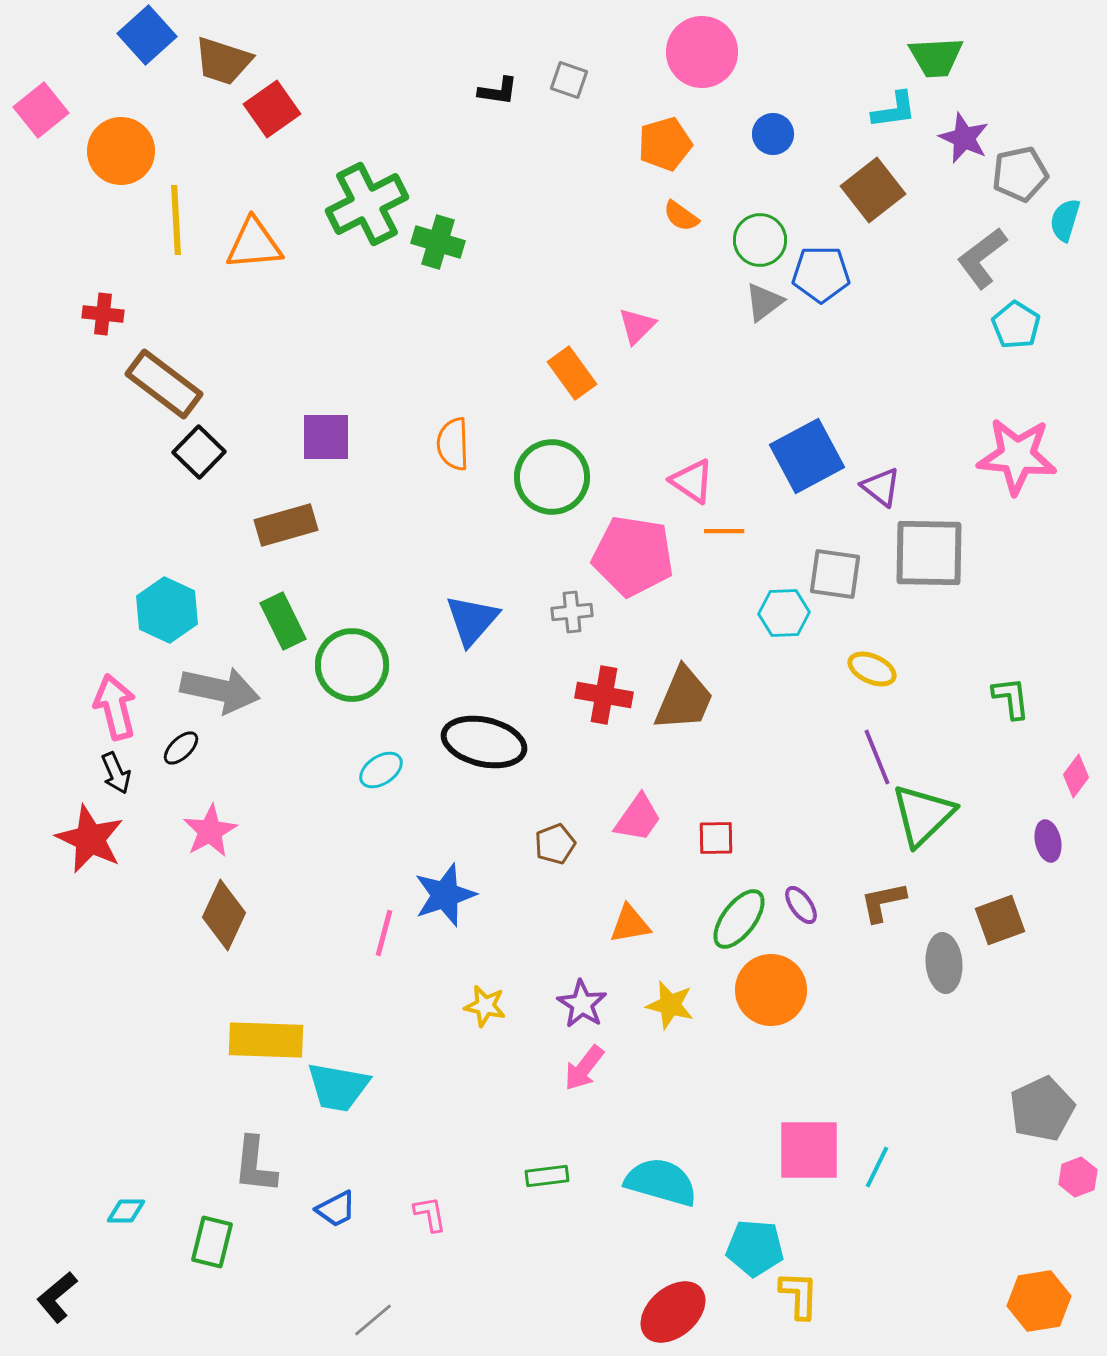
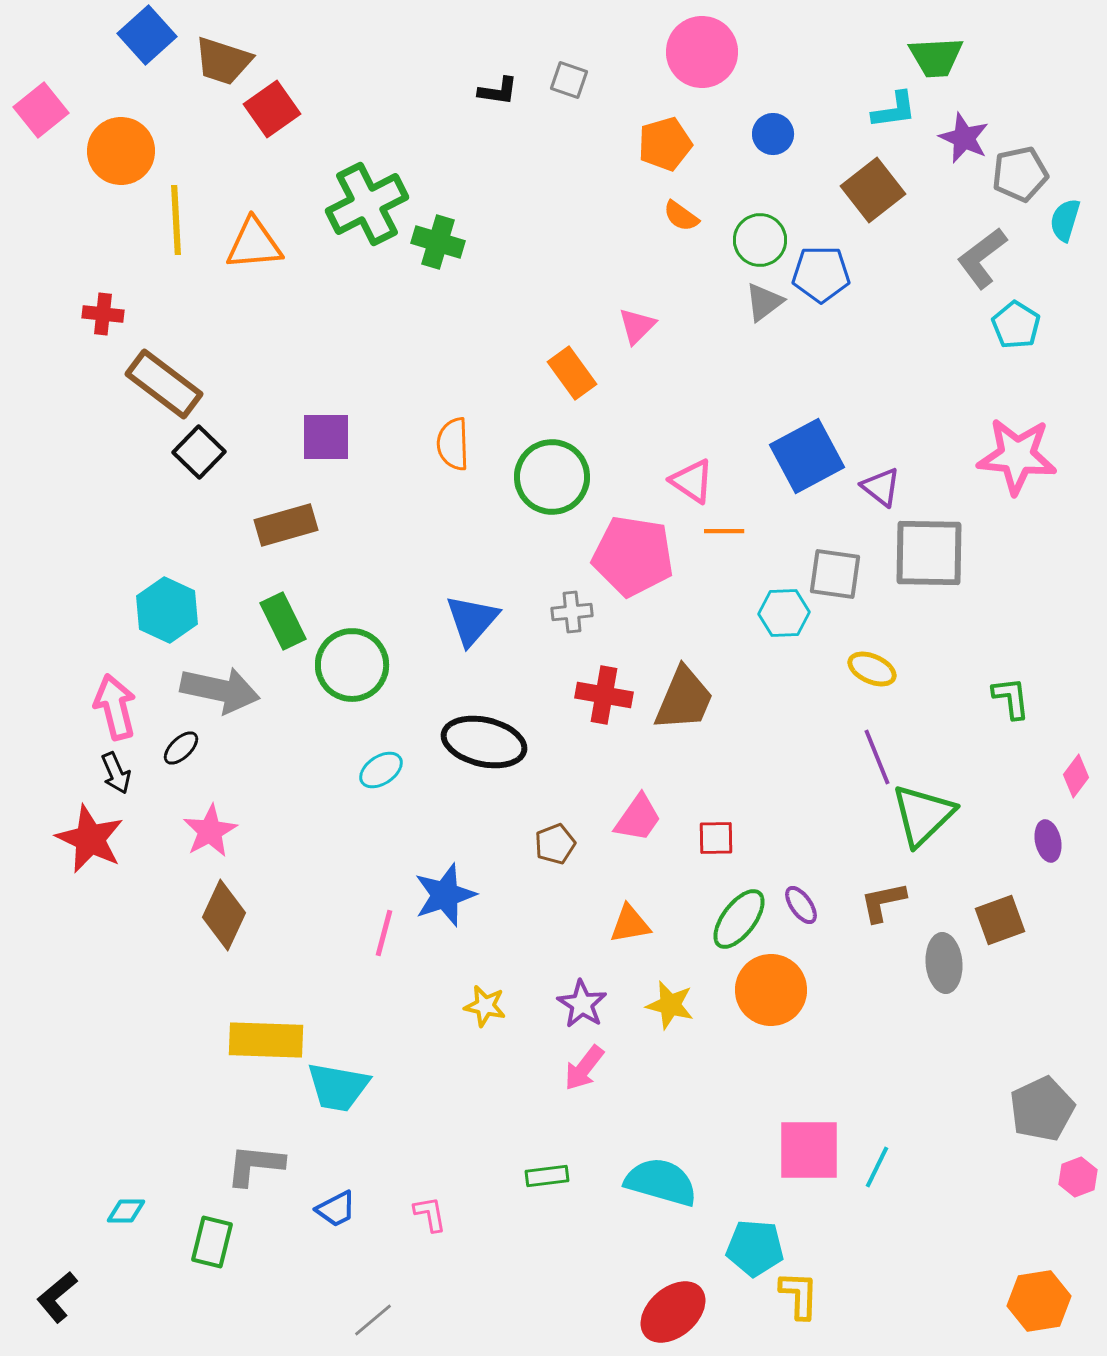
gray L-shape at (255, 1165): rotated 90 degrees clockwise
